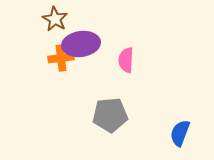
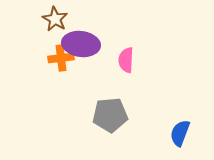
purple ellipse: rotated 15 degrees clockwise
